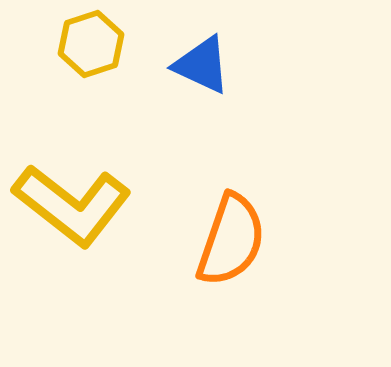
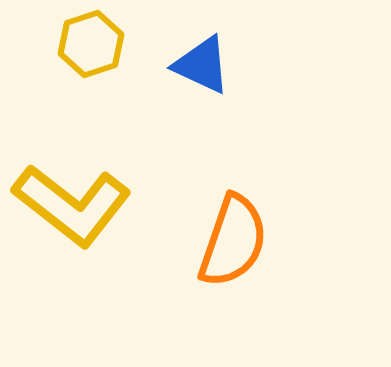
orange semicircle: moved 2 px right, 1 px down
